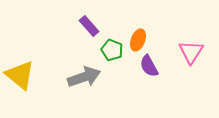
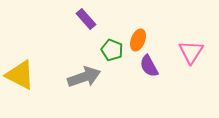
purple rectangle: moved 3 px left, 7 px up
yellow triangle: rotated 12 degrees counterclockwise
